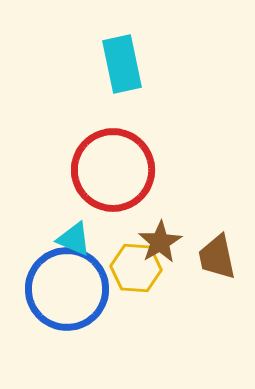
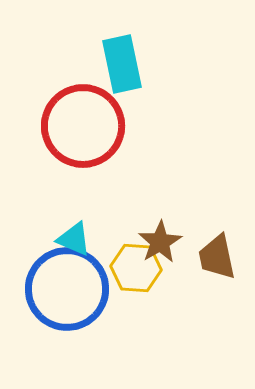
red circle: moved 30 px left, 44 px up
